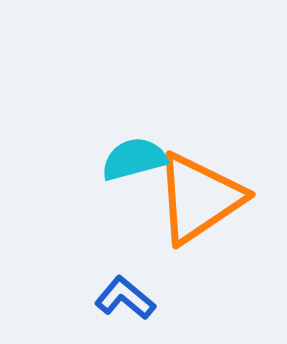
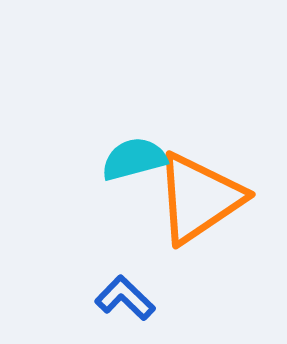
blue L-shape: rotated 4 degrees clockwise
